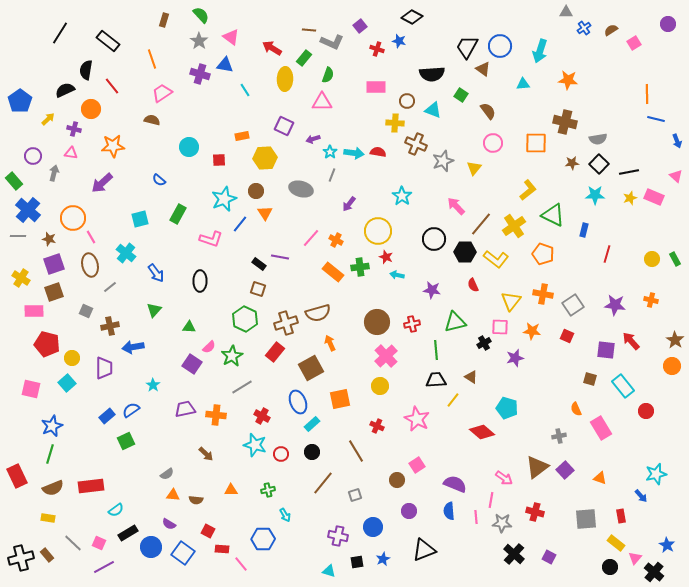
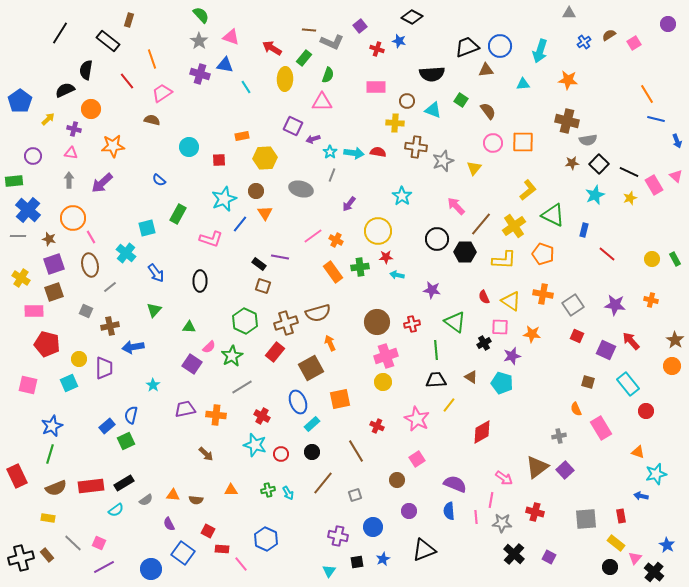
gray triangle at (566, 12): moved 3 px right, 1 px down
brown rectangle at (164, 20): moved 35 px left
blue cross at (584, 28): moved 14 px down
brown semicircle at (611, 30): moved 2 px left, 5 px down
pink triangle at (231, 37): rotated 18 degrees counterclockwise
black trapezoid at (467, 47): rotated 40 degrees clockwise
brown triangle at (483, 69): moved 3 px right, 1 px down; rotated 42 degrees counterclockwise
red line at (112, 86): moved 15 px right, 5 px up
cyan line at (245, 90): moved 1 px right, 3 px up
orange line at (647, 94): rotated 30 degrees counterclockwise
green square at (461, 95): moved 5 px down
brown cross at (565, 122): moved 2 px right, 1 px up
purple square at (284, 126): moved 9 px right
gray semicircle at (598, 139): moved 10 px left, 1 px down
orange square at (536, 143): moved 13 px left, 1 px up
brown cross at (416, 144): moved 3 px down; rotated 15 degrees counterclockwise
black line at (629, 172): rotated 36 degrees clockwise
gray arrow at (54, 173): moved 15 px right, 7 px down; rotated 14 degrees counterclockwise
green rectangle at (14, 181): rotated 54 degrees counterclockwise
cyan star at (595, 195): rotated 24 degrees counterclockwise
pink rectangle at (654, 197): moved 12 px up; rotated 36 degrees clockwise
cyan square at (140, 219): moved 7 px right, 9 px down
pink line at (311, 238): moved 2 px right, 2 px up; rotated 12 degrees clockwise
black circle at (434, 239): moved 3 px right
red line at (607, 254): rotated 66 degrees counterclockwise
red star at (386, 257): rotated 24 degrees counterclockwise
yellow L-shape at (496, 259): moved 8 px right, 1 px down; rotated 35 degrees counterclockwise
orange rectangle at (333, 272): rotated 15 degrees clockwise
red semicircle at (473, 285): moved 11 px right, 12 px down
brown square at (258, 289): moved 5 px right, 3 px up
yellow triangle at (511, 301): rotated 35 degrees counterclockwise
green hexagon at (245, 319): moved 2 px down
green triangle at (455, 322): rotated 50 degrees clockwise
orange star at (532, 331): moved 3 px down
red square at (567, 336): moved 10 px right
purple square at (606, 350): rotated 18 degrees clockwise
pink cross at (386, 356): rotated 25 degrees clockwise
yellow circle at (72, 358): moved 7 px right, 1 px down
purple star at (515, 358): moved 3 px left, 2 px up
brown square at (590, 379): moved 2 px left, 3 px down
cyan square at (67, 383): moved 2 px right; rotated 18 degrees clockwise
yellow circle at (380, 386): moved 3 px right, 4 px up
cyan rectangle at (623, 386): moved 5 px right, 2 px up
pink square at (31, 389): moved 3 px left, 4 px up
yellow line at (453, 400): moved 4 px left, 5 px down
cyan pentagon at (507, 408): moved 5 px left, 25 px up
blue semicircle at (131, 410): moved 5 px down; rotated 42 degrees counterclockwise
blue rectangle at (107, 416): moved 10 px down
red diamond at (482, 432): rotated 70 degrees counterclockwise
pink square at (417, 465): moved 6 px up
gray semicircle at (167, 474): moved 21 px left, 26 px down
orange triangle at (600, 478): moved 38 px right, 26 px up
brown semicircle at (53, 488): moved 3 px right
blue arrow at (641, 496): rotated 144 degrees clockwise
cyan arrow at (285, 515): moved 3 px right, 22 px up
purple semicircle at (169, 524): rotated 32 degrees clockwise
black rectangle at (128, 533): moved 4 px left, 50 px up
blue hexagon at (263, 539): moved 3 px right; rotated 25 degrees clockwise
blue circle at (151, 547): moved 22 px down
cyan triangle at (329, 571): rotated 48 degrees clockwise
